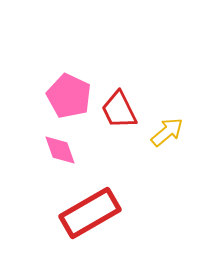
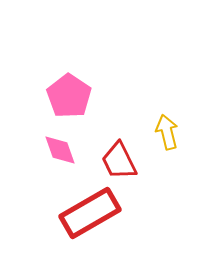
pink pentagon: rotated 9 degrees clockwise
red trapezoid: moved 51 px down
yellow arrow: rotated 64 degrees counterclockwise
